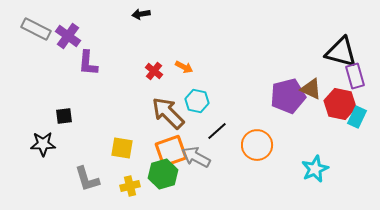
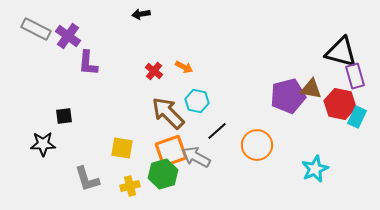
brown triangle: rotated 15 degrees counterclockwise
